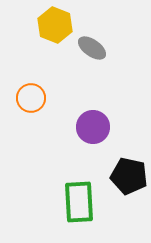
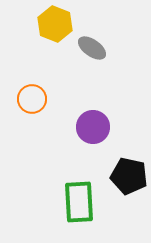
yellow hexagon: moved 1 px up
orange circle: moved 1 px right, 1 px down
